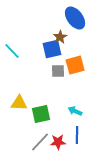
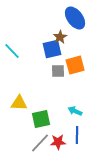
green square: moved 5 px down
gray line: moved 1 px down
